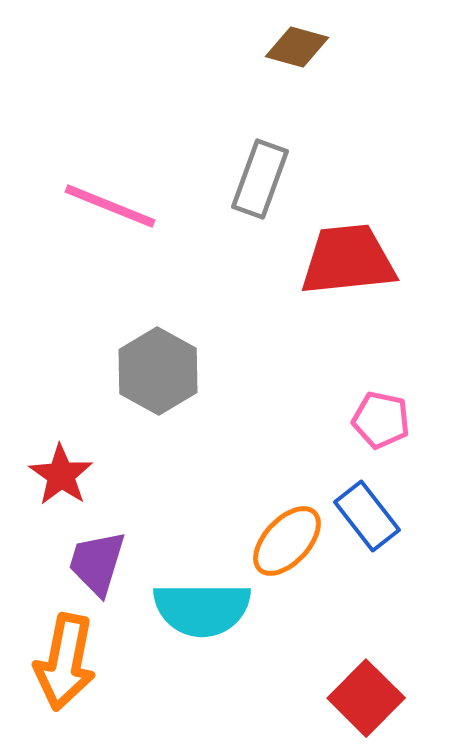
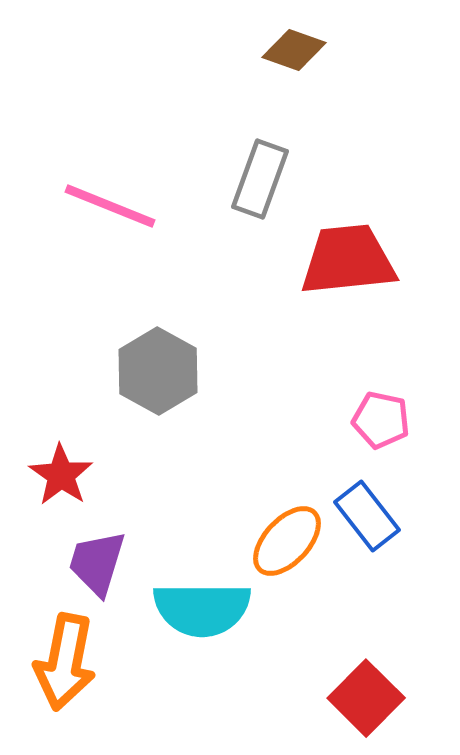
brown diamond: moved 3 px left, 3 px down; rotated 4 degrees clockwise
